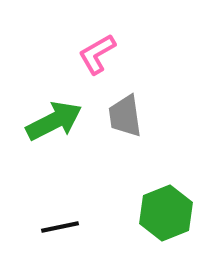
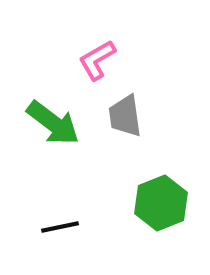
pink L-shape: moved 6 px down
green arrow: moved 1 px left, 2 px down; rotated 64 degrees clockwise
green hexagon: moved 5 px left, 10 px up
